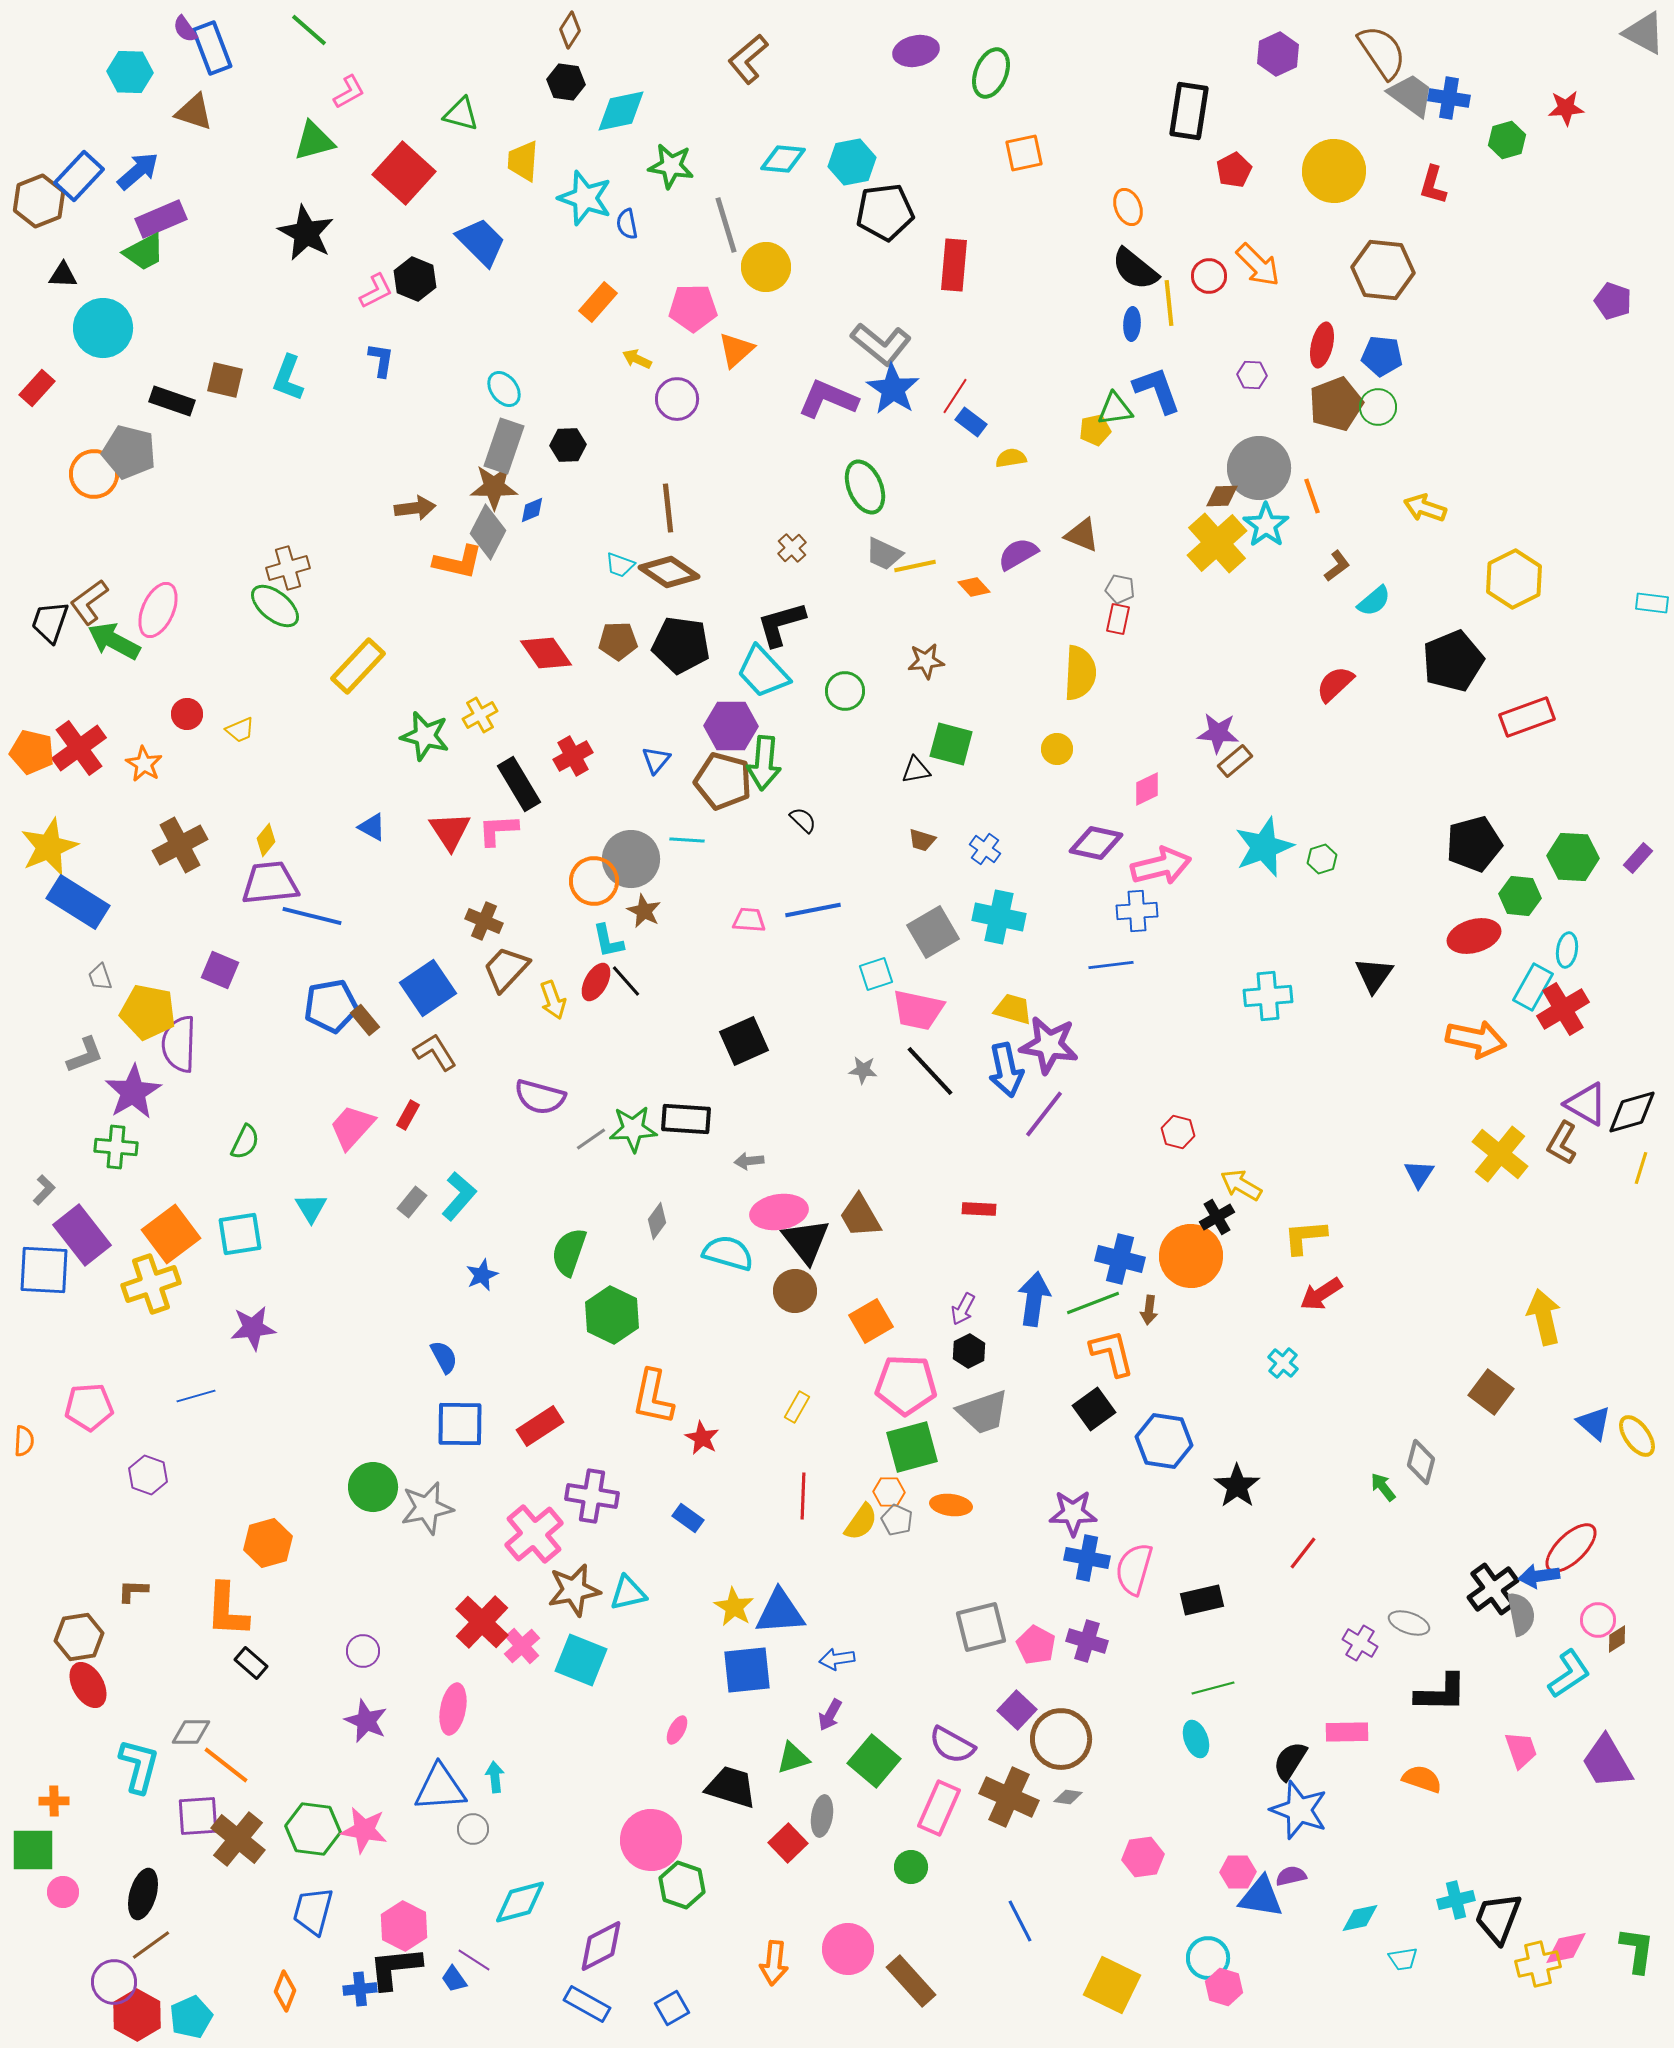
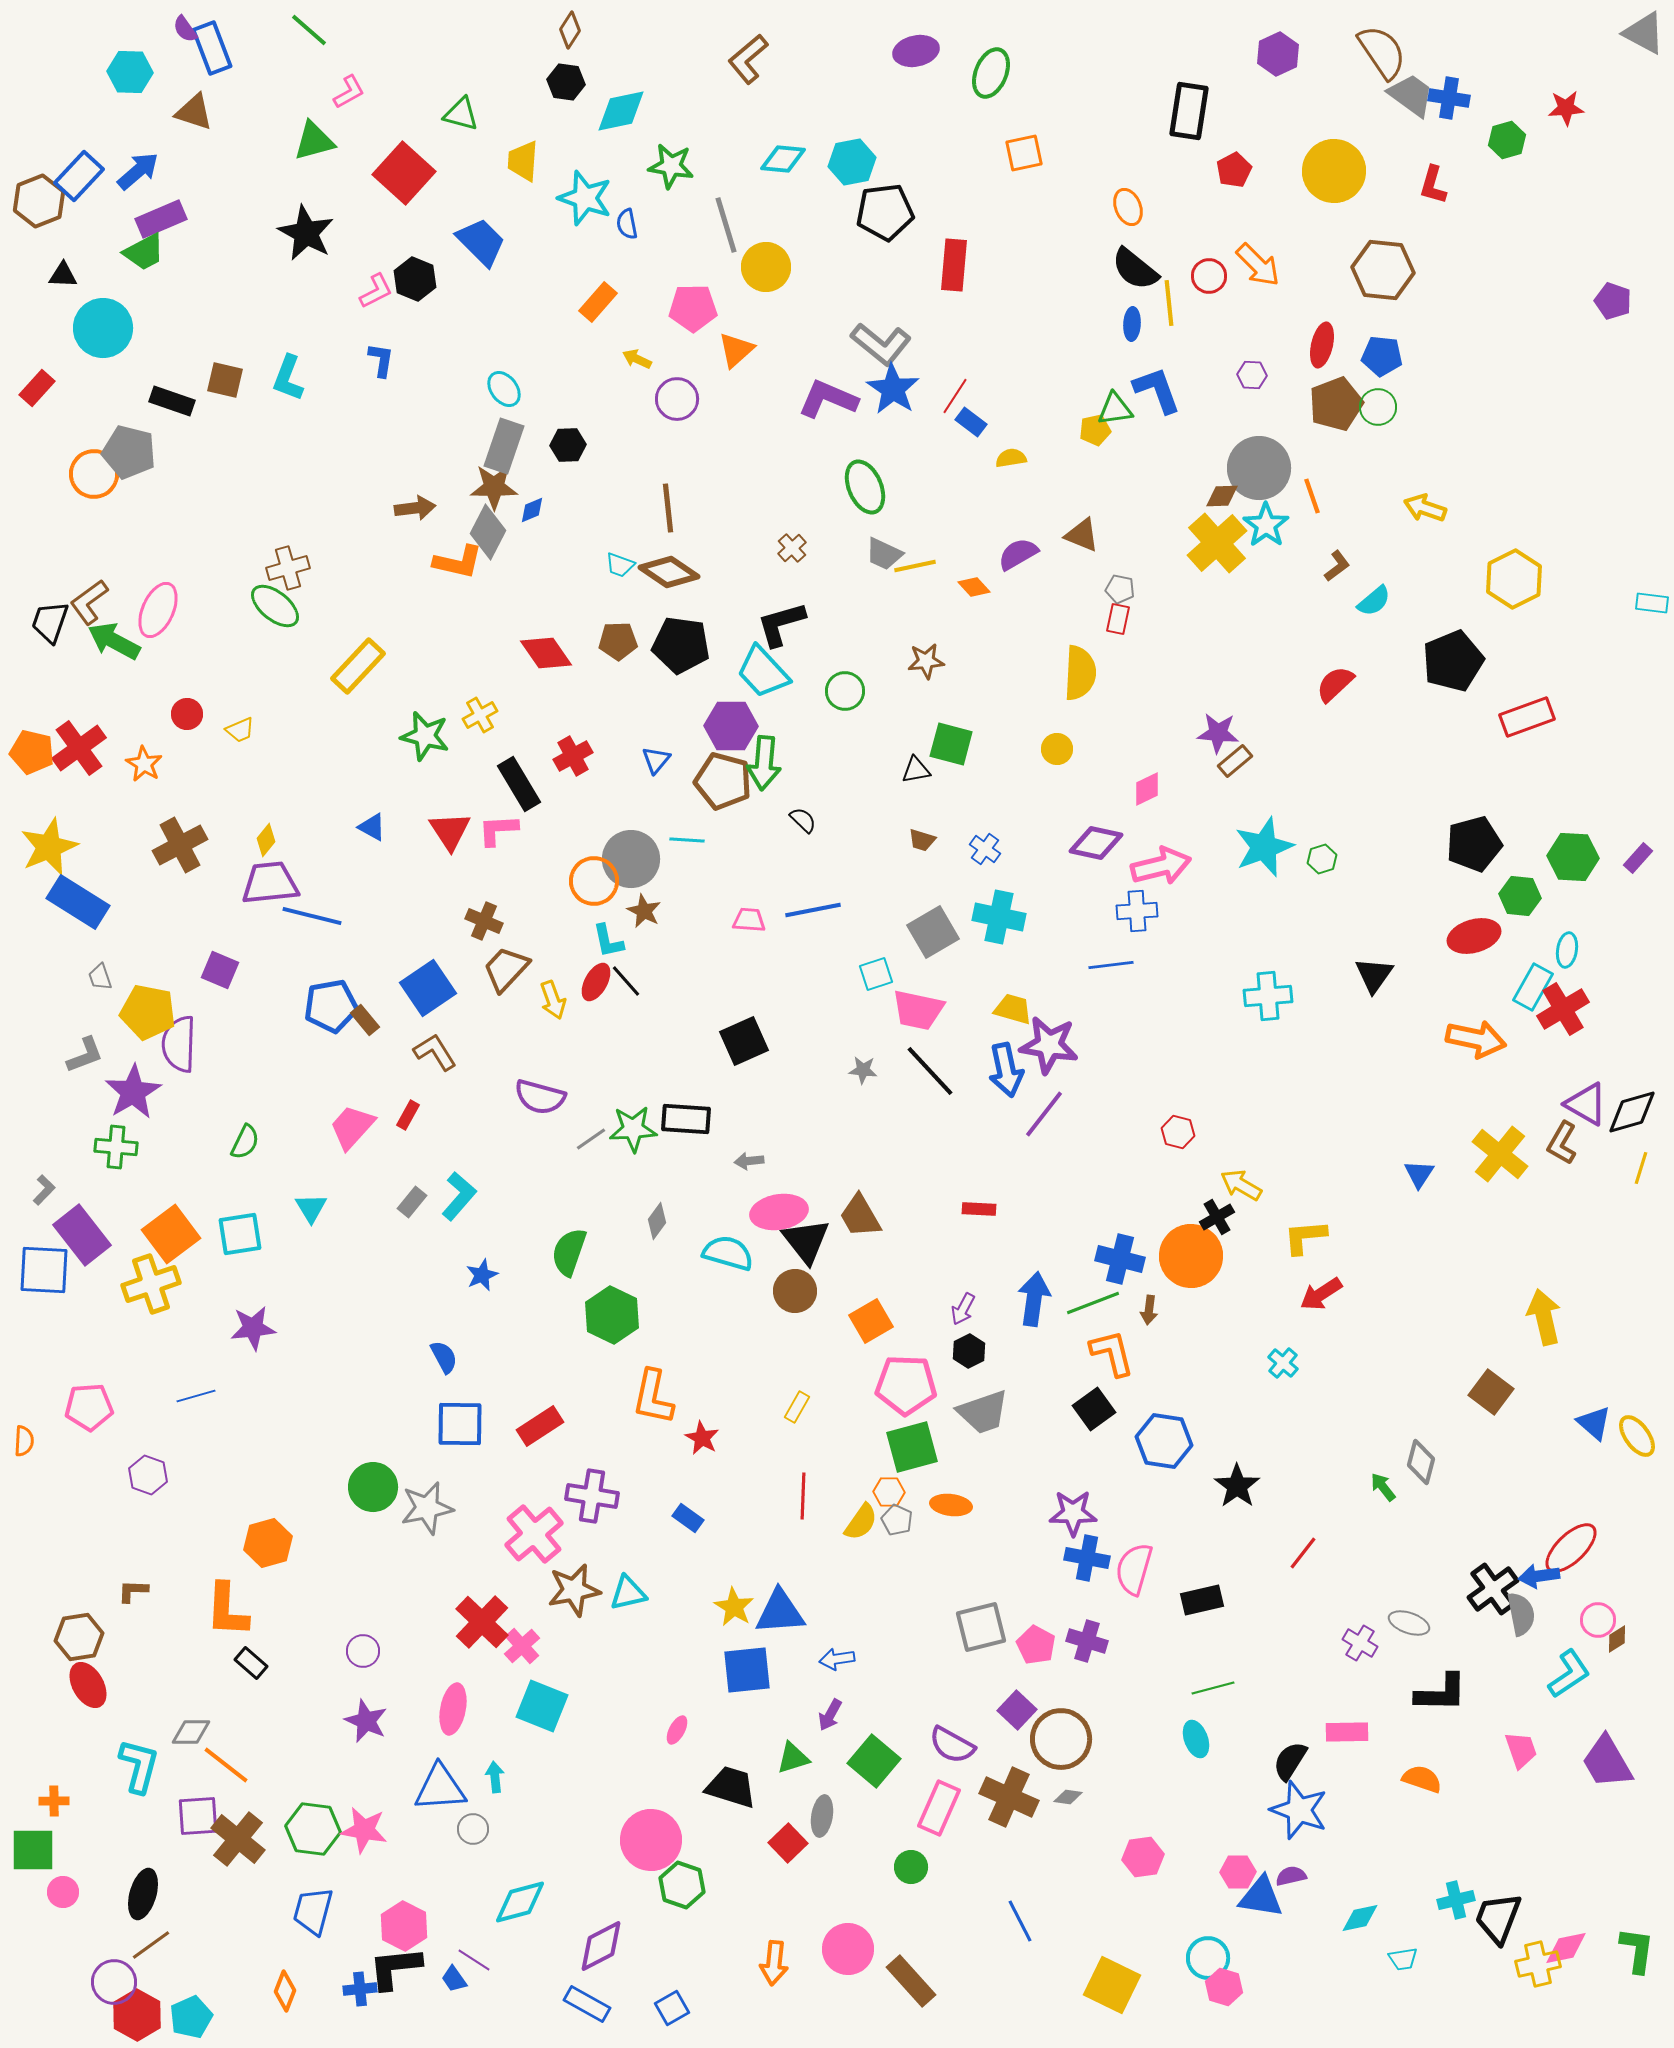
cyan square at (581, 1660): moved 39 px left, 46 px down
